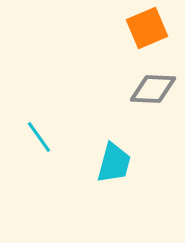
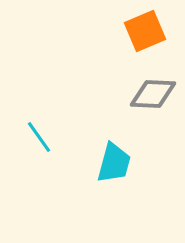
orange square: moved 2 px left, 3 px down
gray diamond: moved 5 px down
